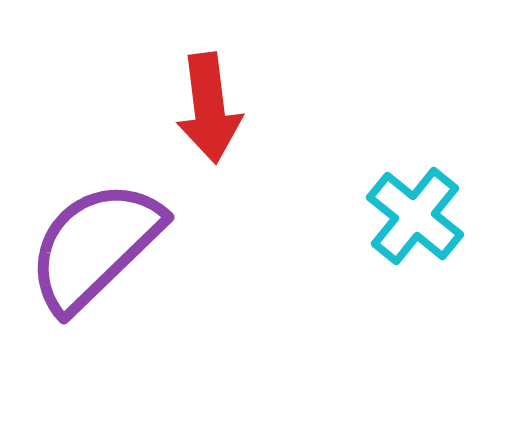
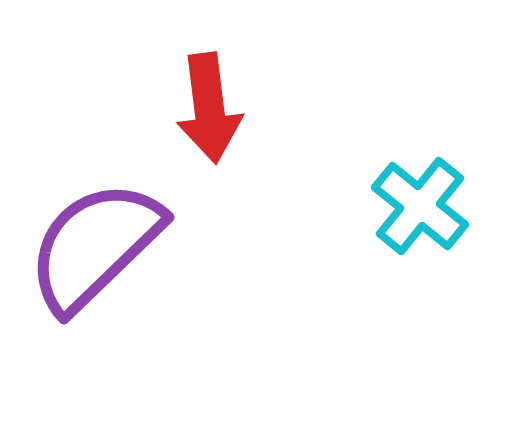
cyan cross: moved 5 px right, 10 px up
